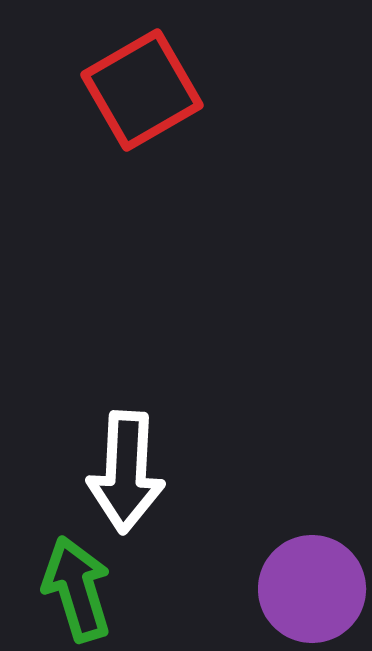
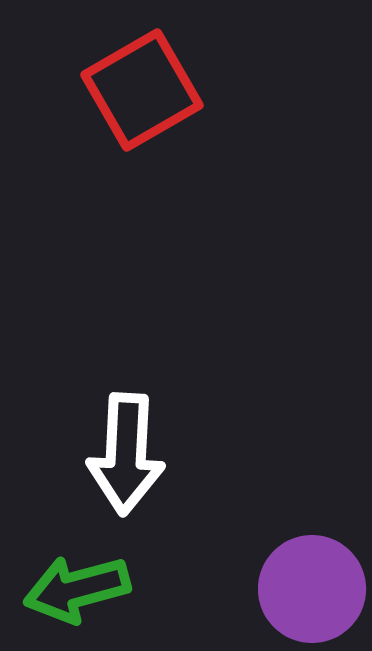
white arrow: moved 18 px up
green arrow: rotated 88 degrees counterclockwise
